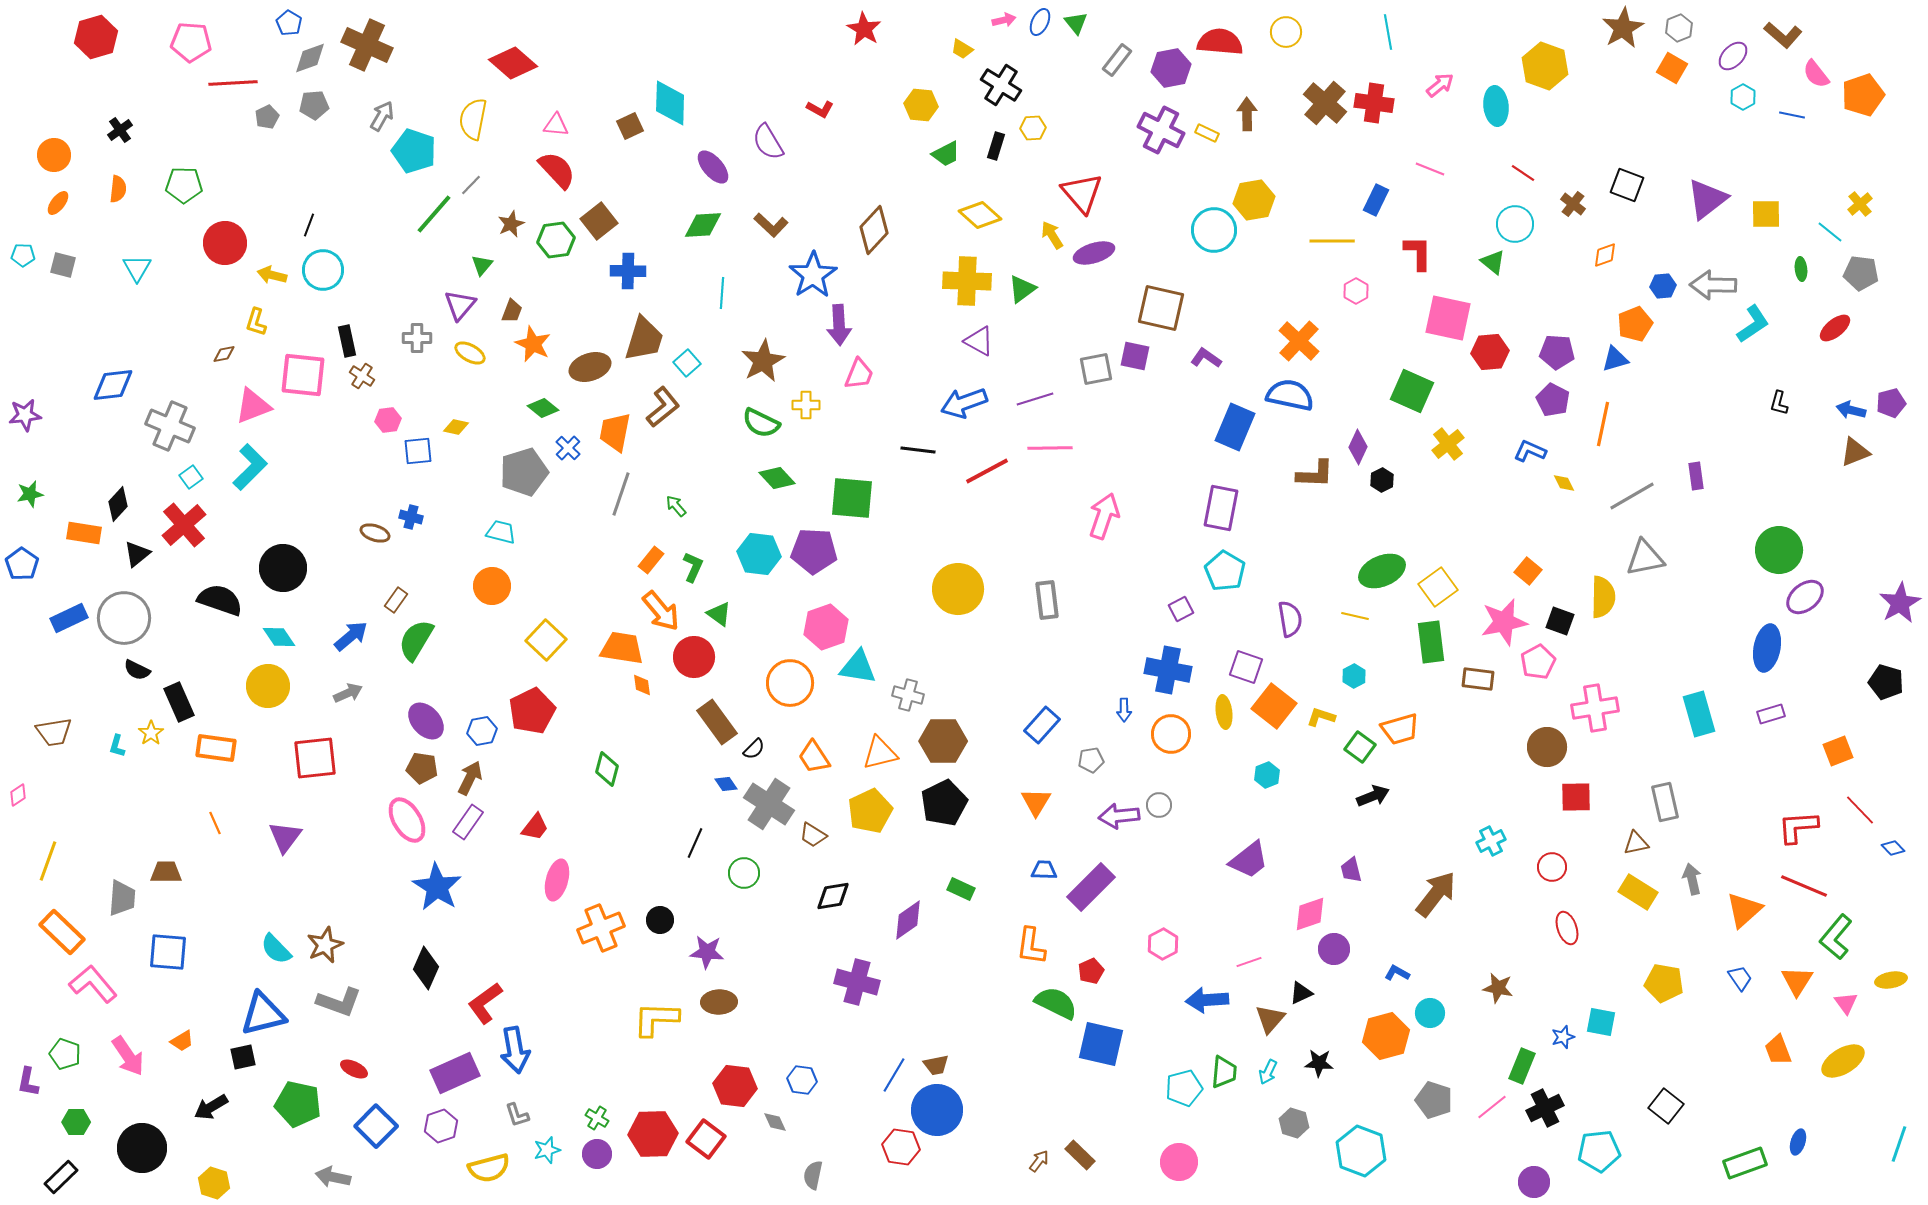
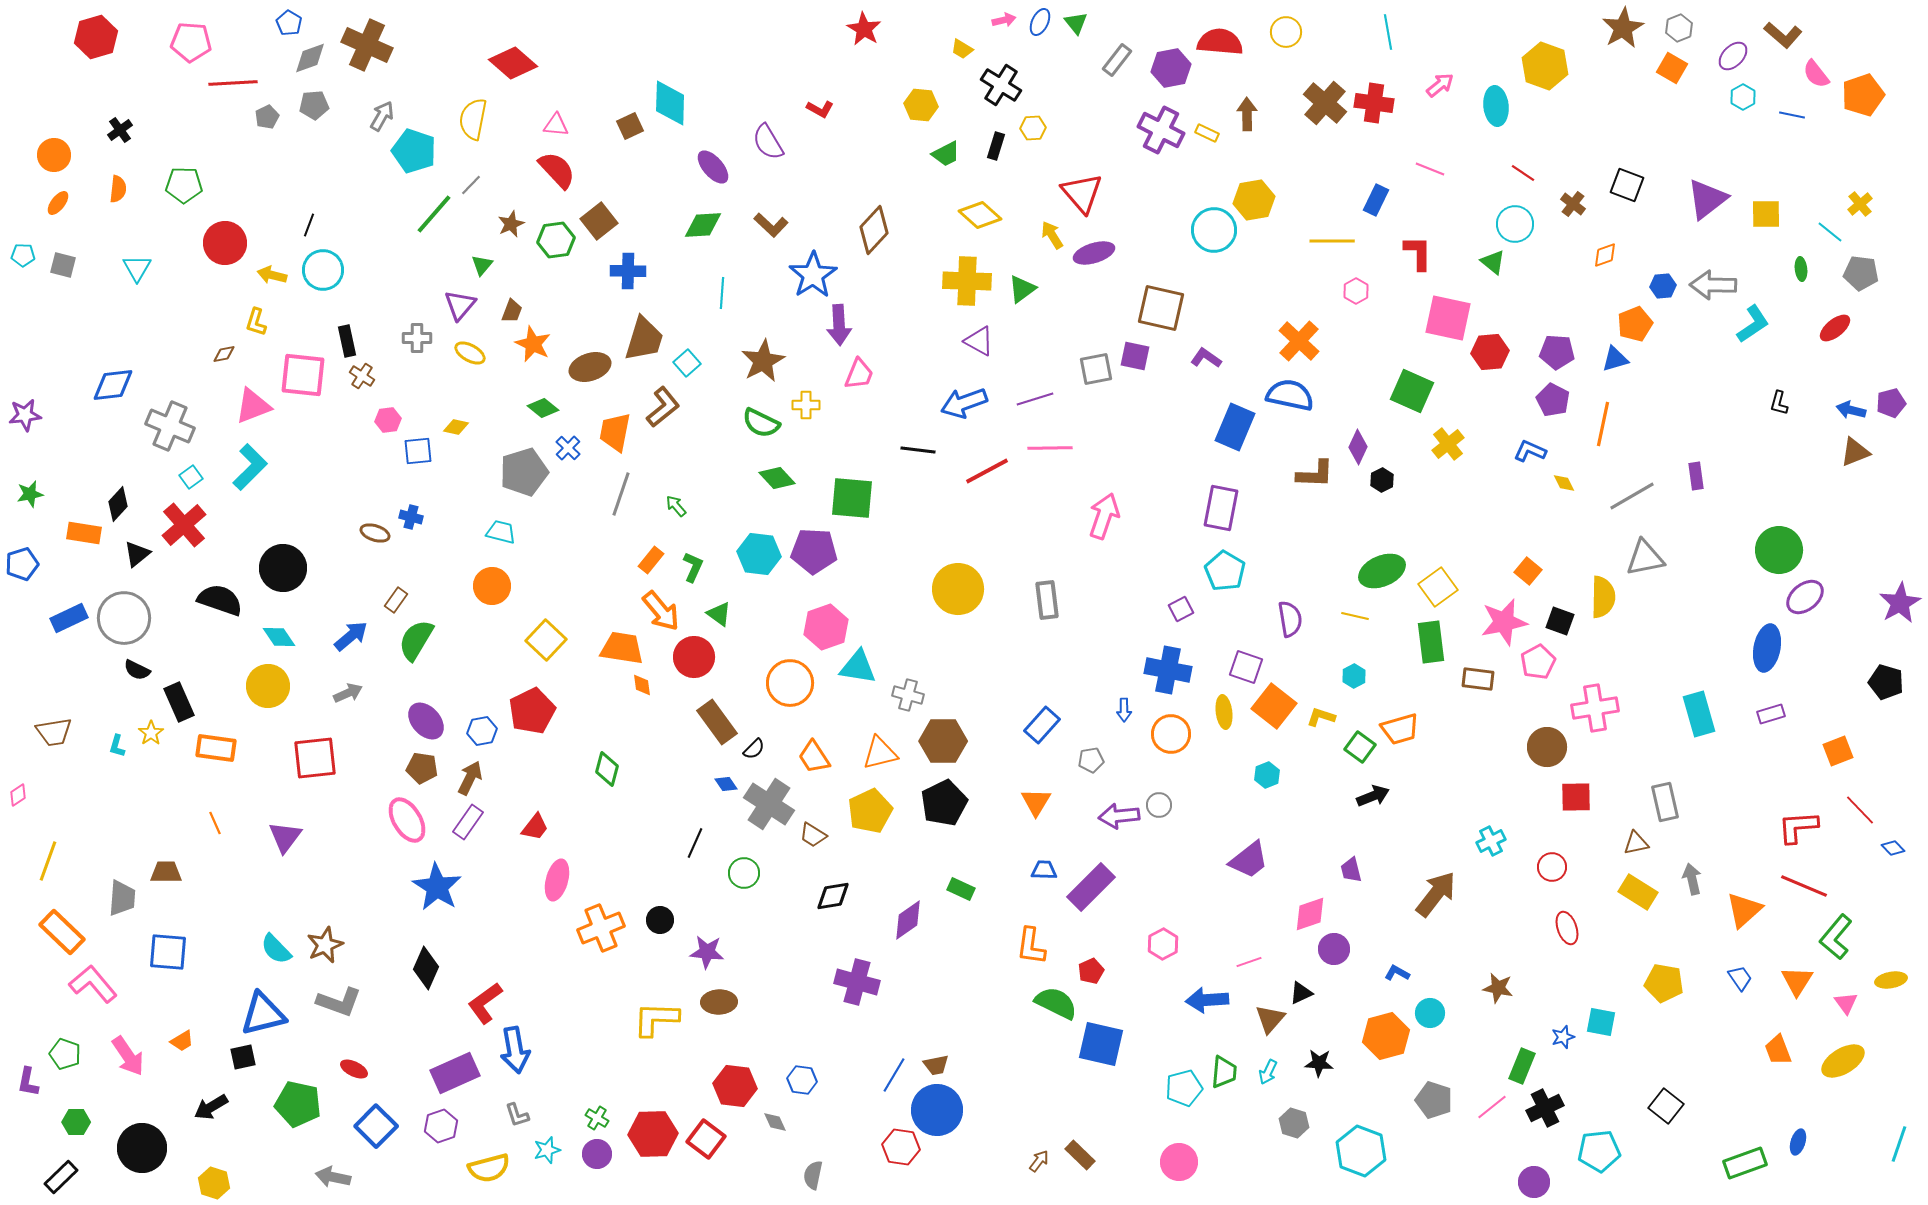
blue pentagon at (22, 564): rotated 20 degrees clockwise
